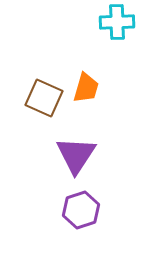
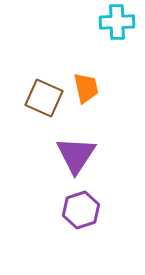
orange trapezoid: rotated 28 degrees counterclockwise
